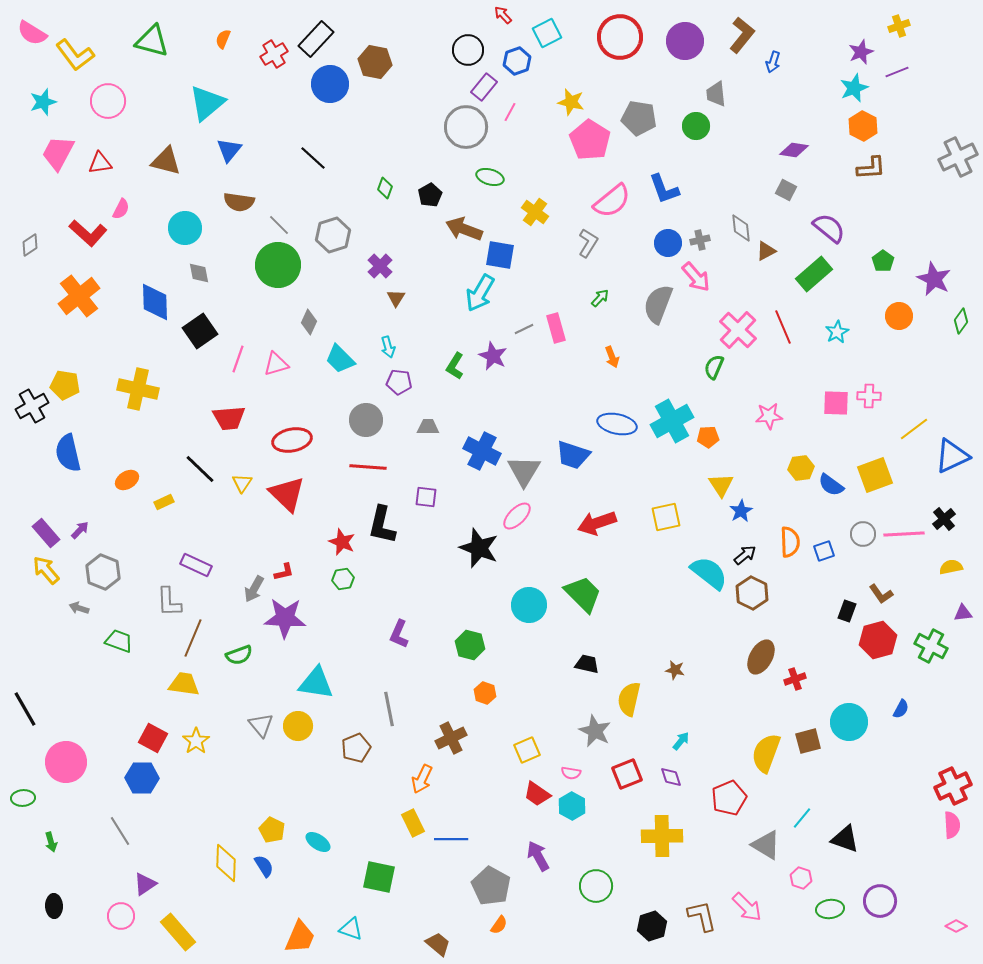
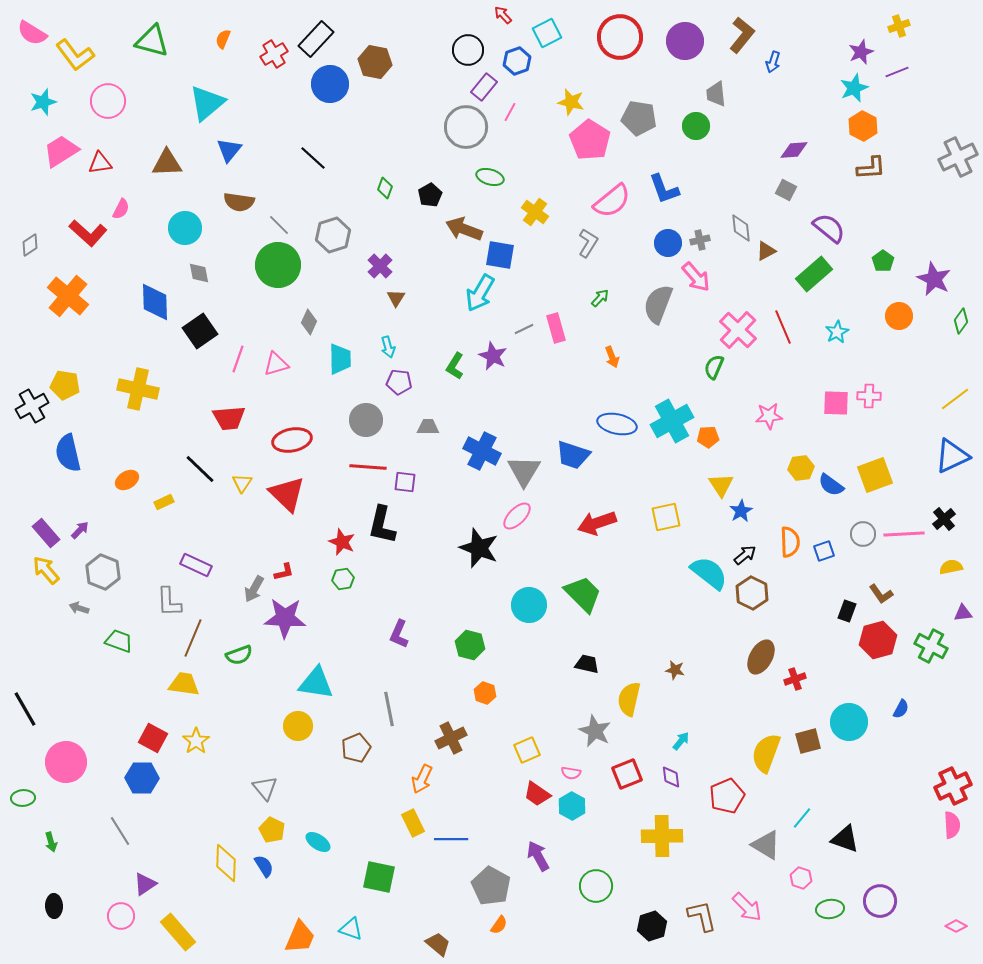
purple diamond at (794, 150): rotated 12 degrees counterclockwise
pink trapezoid at (58, 153): moved 3 px right, 2 px up; rotated 30 degrees clockwise
brown triangle at (166, 161): moved 1 px right, 2 px down; rotated 16 degrees counterclockwise
orange cross at (79, 296): moved 11 px left; rotated 12 degrees counterclockwise
cyan trapezoid at (340, 359): rotated 136 degrees counterclockwise
yellow line at (914, 429): moved 41 px right, 30 px up
purple square at (426, 497): moved 21 px left, 15 px up
gray triangle at (261, 725): moved 4 px right, 63 px down
purple diamond at (671, 777): rotated 10 degrees clockwise
red pentagon at (729, 798): moved 2 px left, 2 px up
